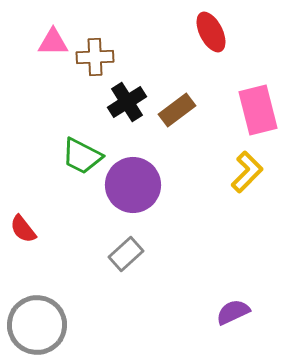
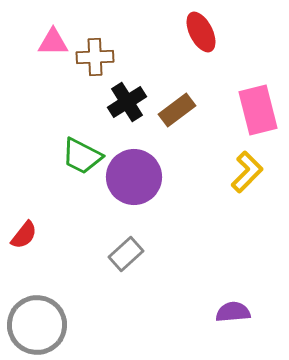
red ellipse: moved 10 px left
purple circle: moved 1 px right, 8 px up
red semicircle: moved 1 px right, 6 px down; rotated 104 degrees counterclockwise
purple semicircle: rotated 20 degrees clockwise
